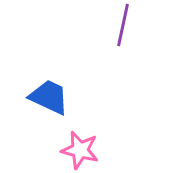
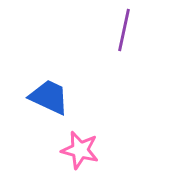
purple line: moved 1 px right, 5 px down
